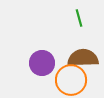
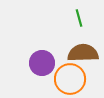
brown semicircle: moved 5 px up
orange circle: moved 1 px left, 1 px up
